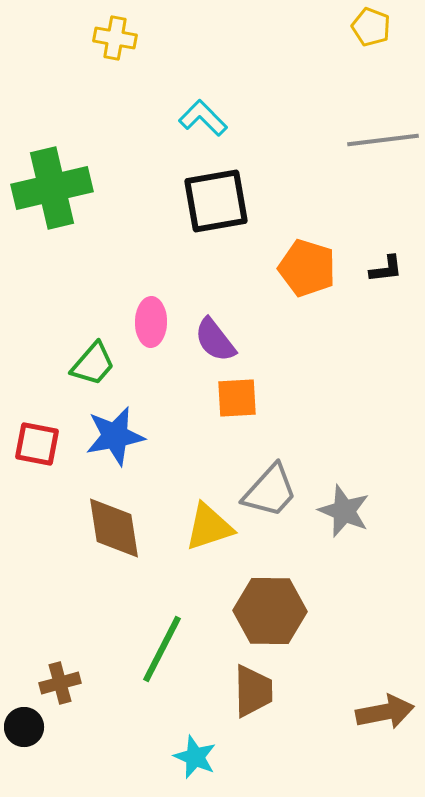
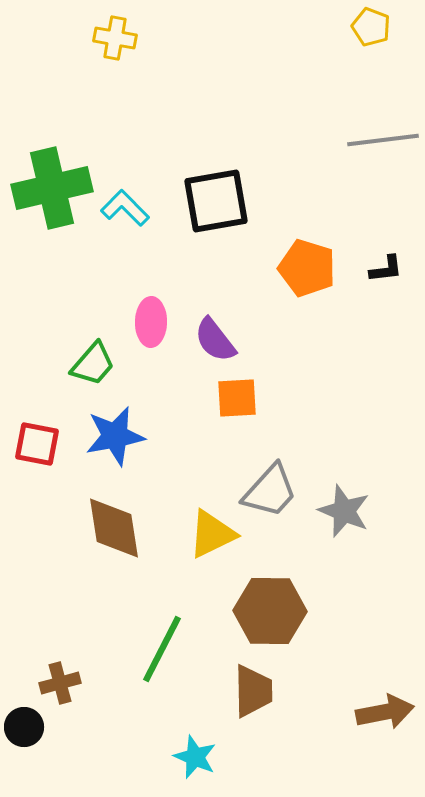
cyan L-shape: moved 78 px left, 90 px down
yellow triangle: moved 3 px right, 7 px down; rotated 8 degrees counterclockwise
